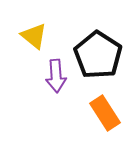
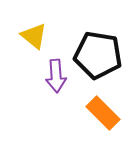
black pentagon: rotated 24 degrees counterclockwise
orange rectangle: moved 2 px left; rotated 12 degrees counterclockwise
